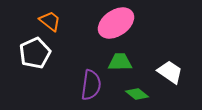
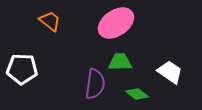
white pentagon: moved 13 px left, 16 px down; rotated 28 degrees clockwise
purple semicircle: moved 4 px right, 1 px up
